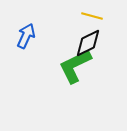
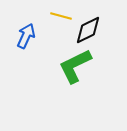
yellow line: moved 31 px left
black diamond: moved 13 px up
